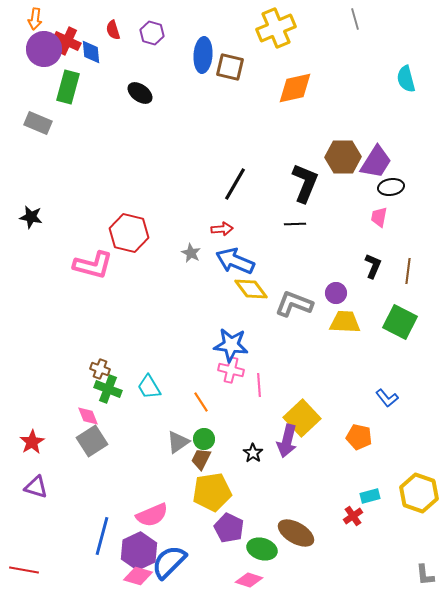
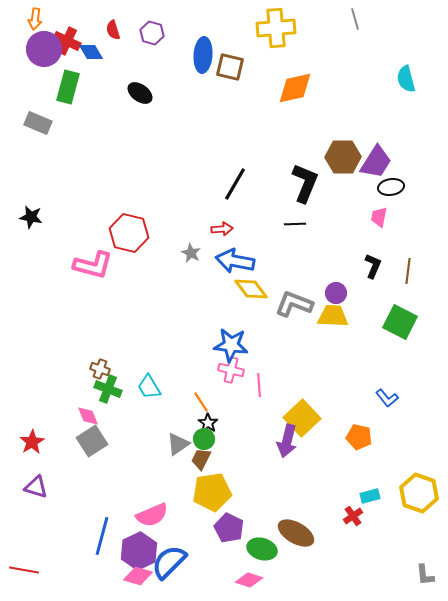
yellow cross at (276, 28): rotated 18 degrees clockwise
blue diamond at (91, 52): rotated 25 degrees counterclockwise
blue arrow at (235, 261): rotated 12 degrees counterclockwise
yellow trapezoid at (345, 322): moved 12 px left, 6 px up
gray triangle at (178, 442): moved 2 px down
black star at (253, 453): moved 45 px left, 30 px up
